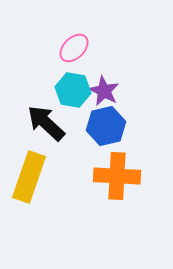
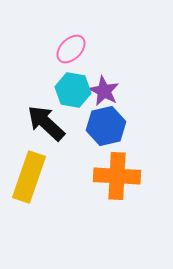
pink ellipse: moved 3 px left, 1 px down
